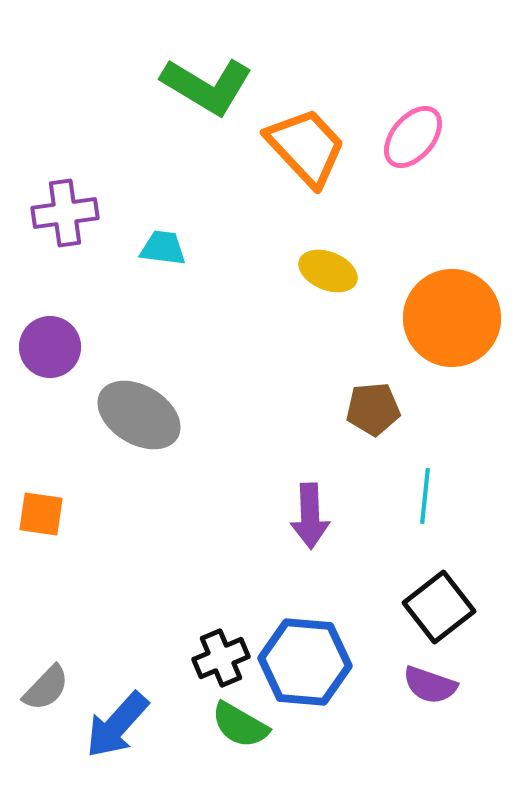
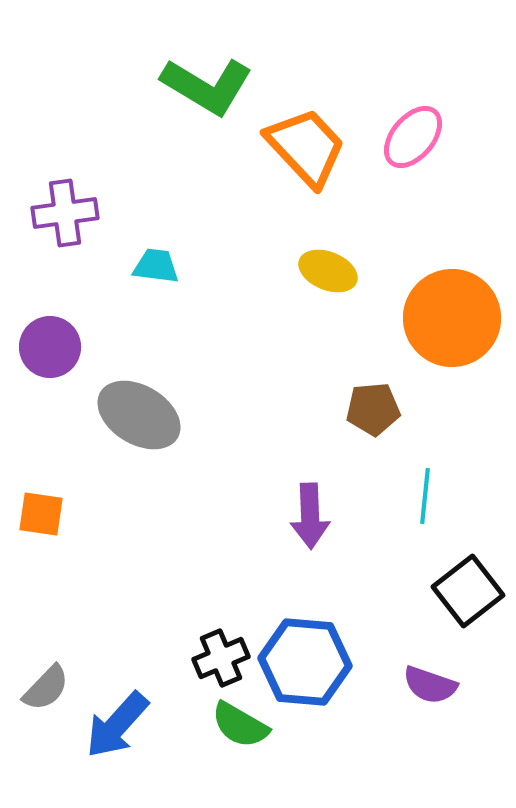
cyan trapezoid: moved 7 px left, 18 px down
black square: moved 29 px right, 16 px up
